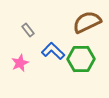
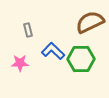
brown semicircle: moved 3 px right
gray rectangle: rotated 24 degrees clockwise
pink star: rotated 24 degrees clockwise
